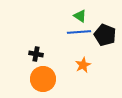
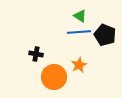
orange star: moved 4 px left
orange circle: moved 11 px right, 2 px up
